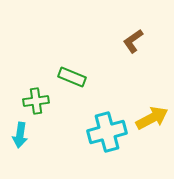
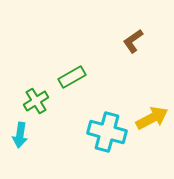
green rectangle: rotated 52 degrees counterclockwise
green cross: rotated 25 degrees counterclockwise
cyan cross: rotated 30 degrees clockwise
